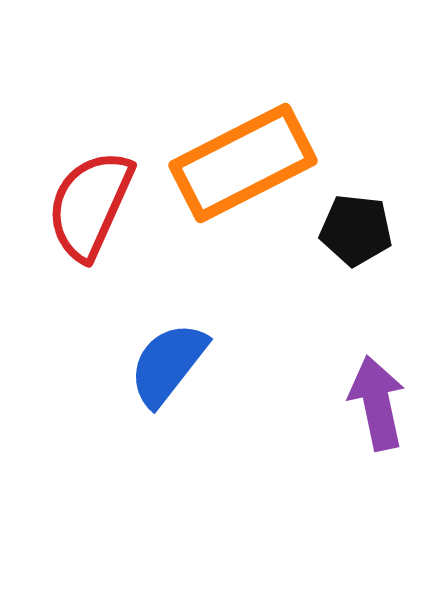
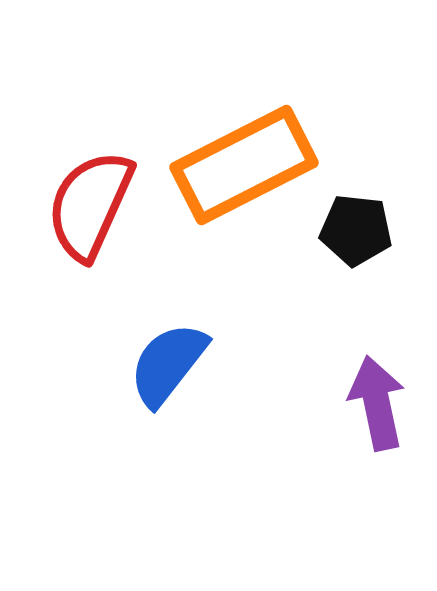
orange rectangle: moved 1 px right, 2 px down
